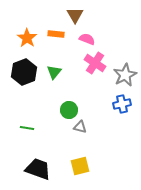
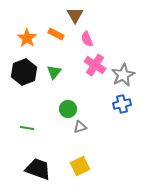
orange rectangle: rotated 21 degrees clockwise
pink semicircle: rotated 133 degrees counterclockwise
pink cross: moved 2 px down
gray star: moved 2 px left
green circle: moved 1 px left, 1 px up
gray triangle: rotated 32 degrees counterclockwise
yellow square: rotated 12 degrees counterclockwise
